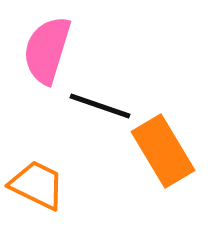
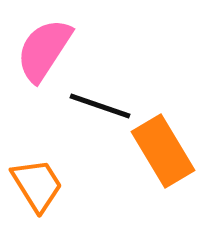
pink semicircle: moved 3 px left; rotated 16 degrees clockwise
orange trapezoid: rotated 32 degrees clockwise
